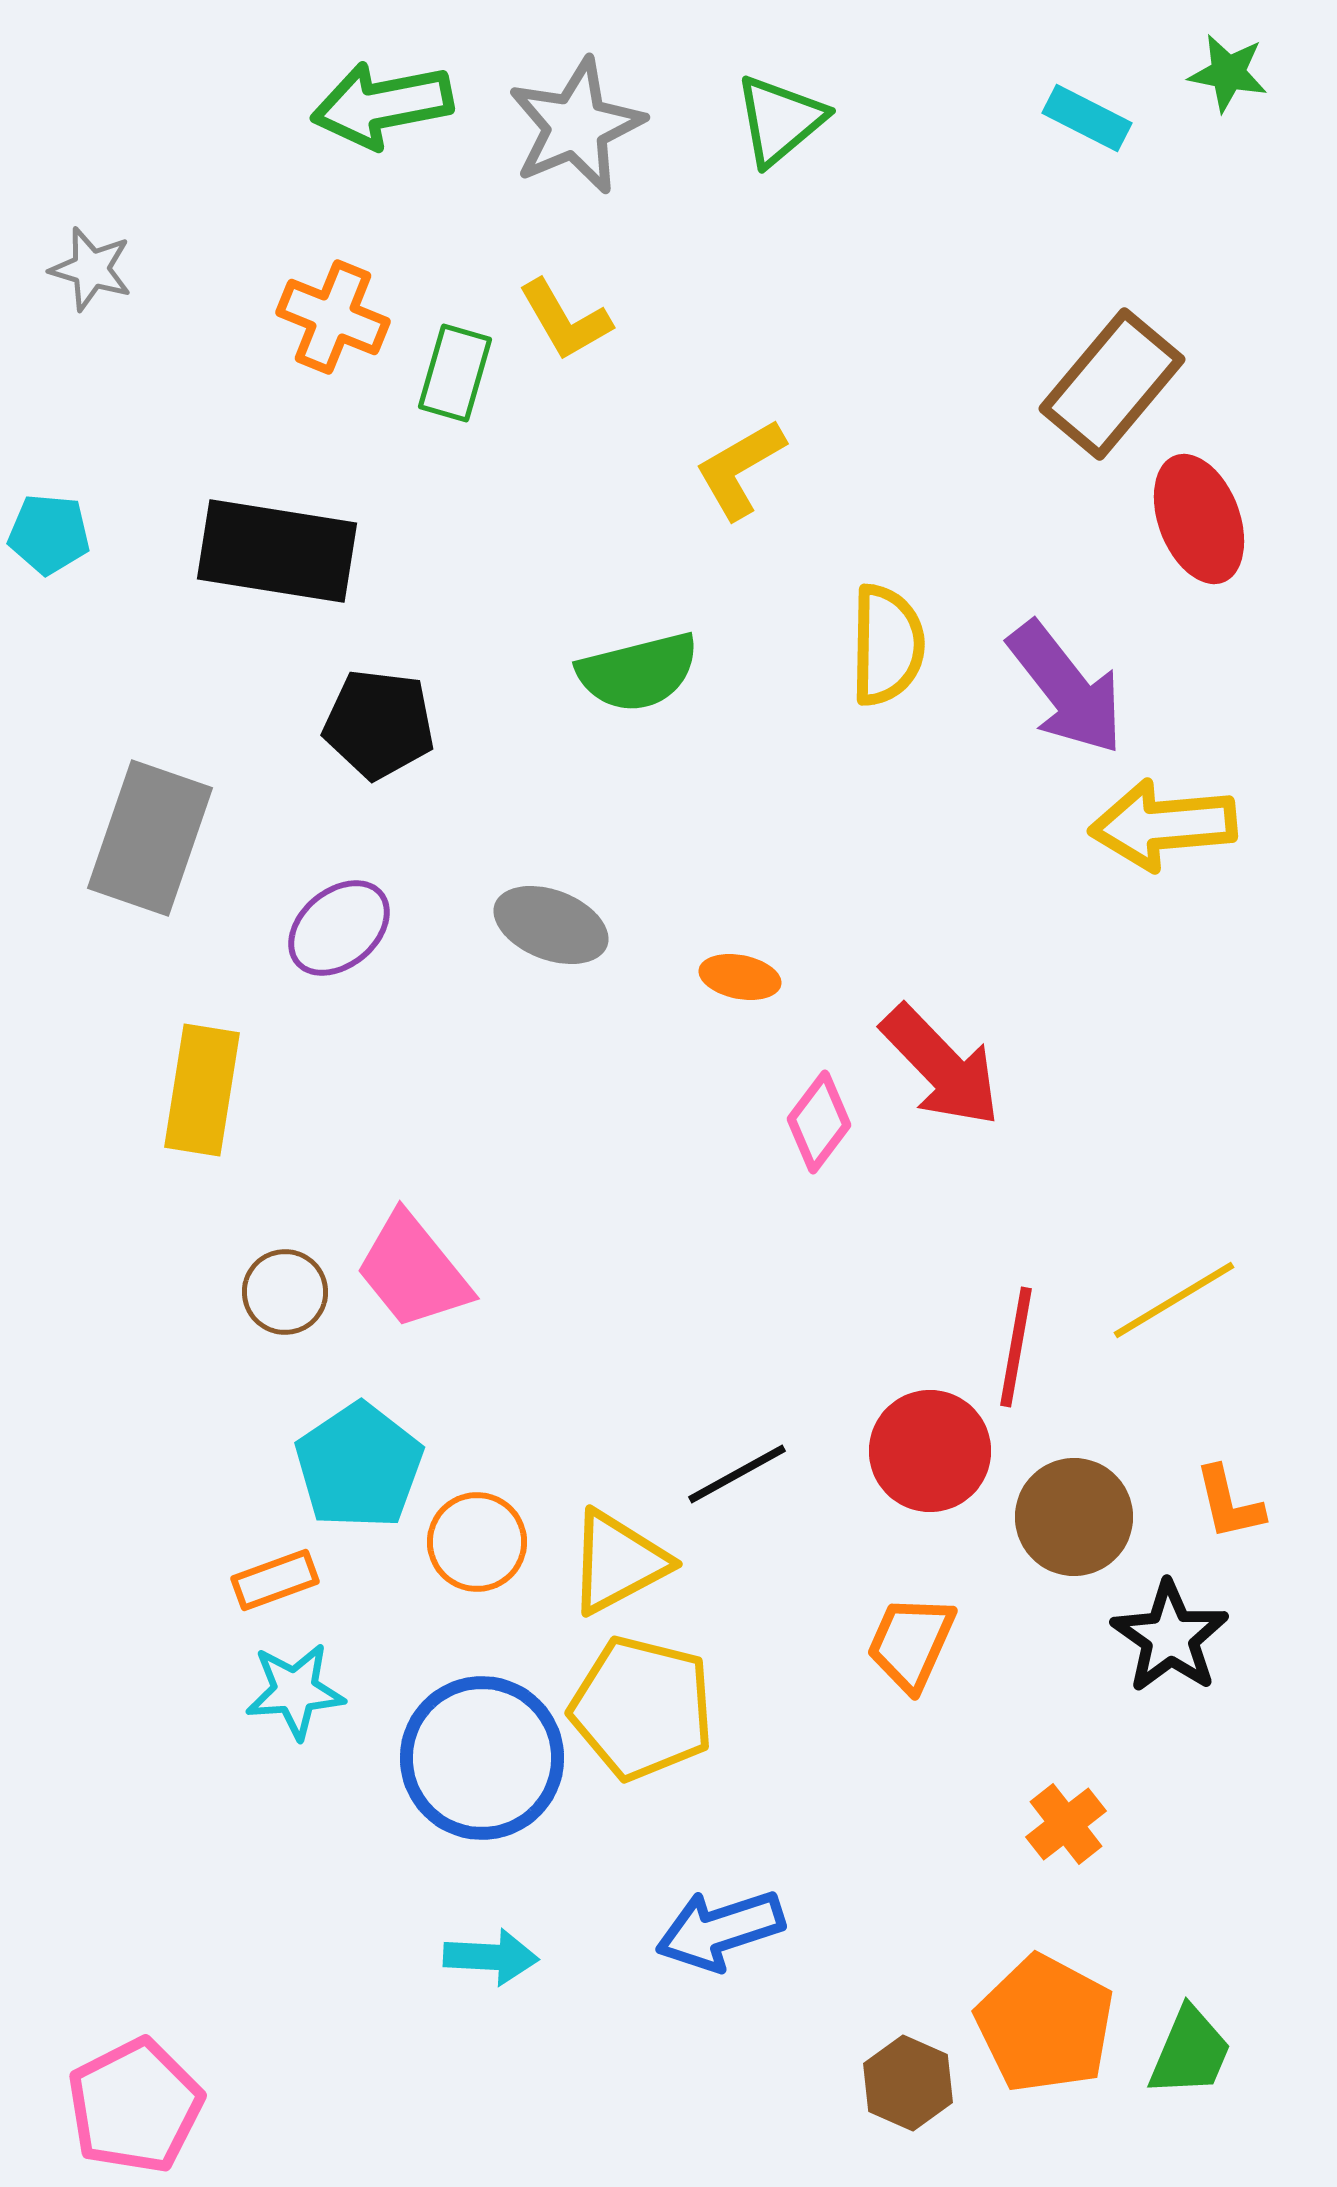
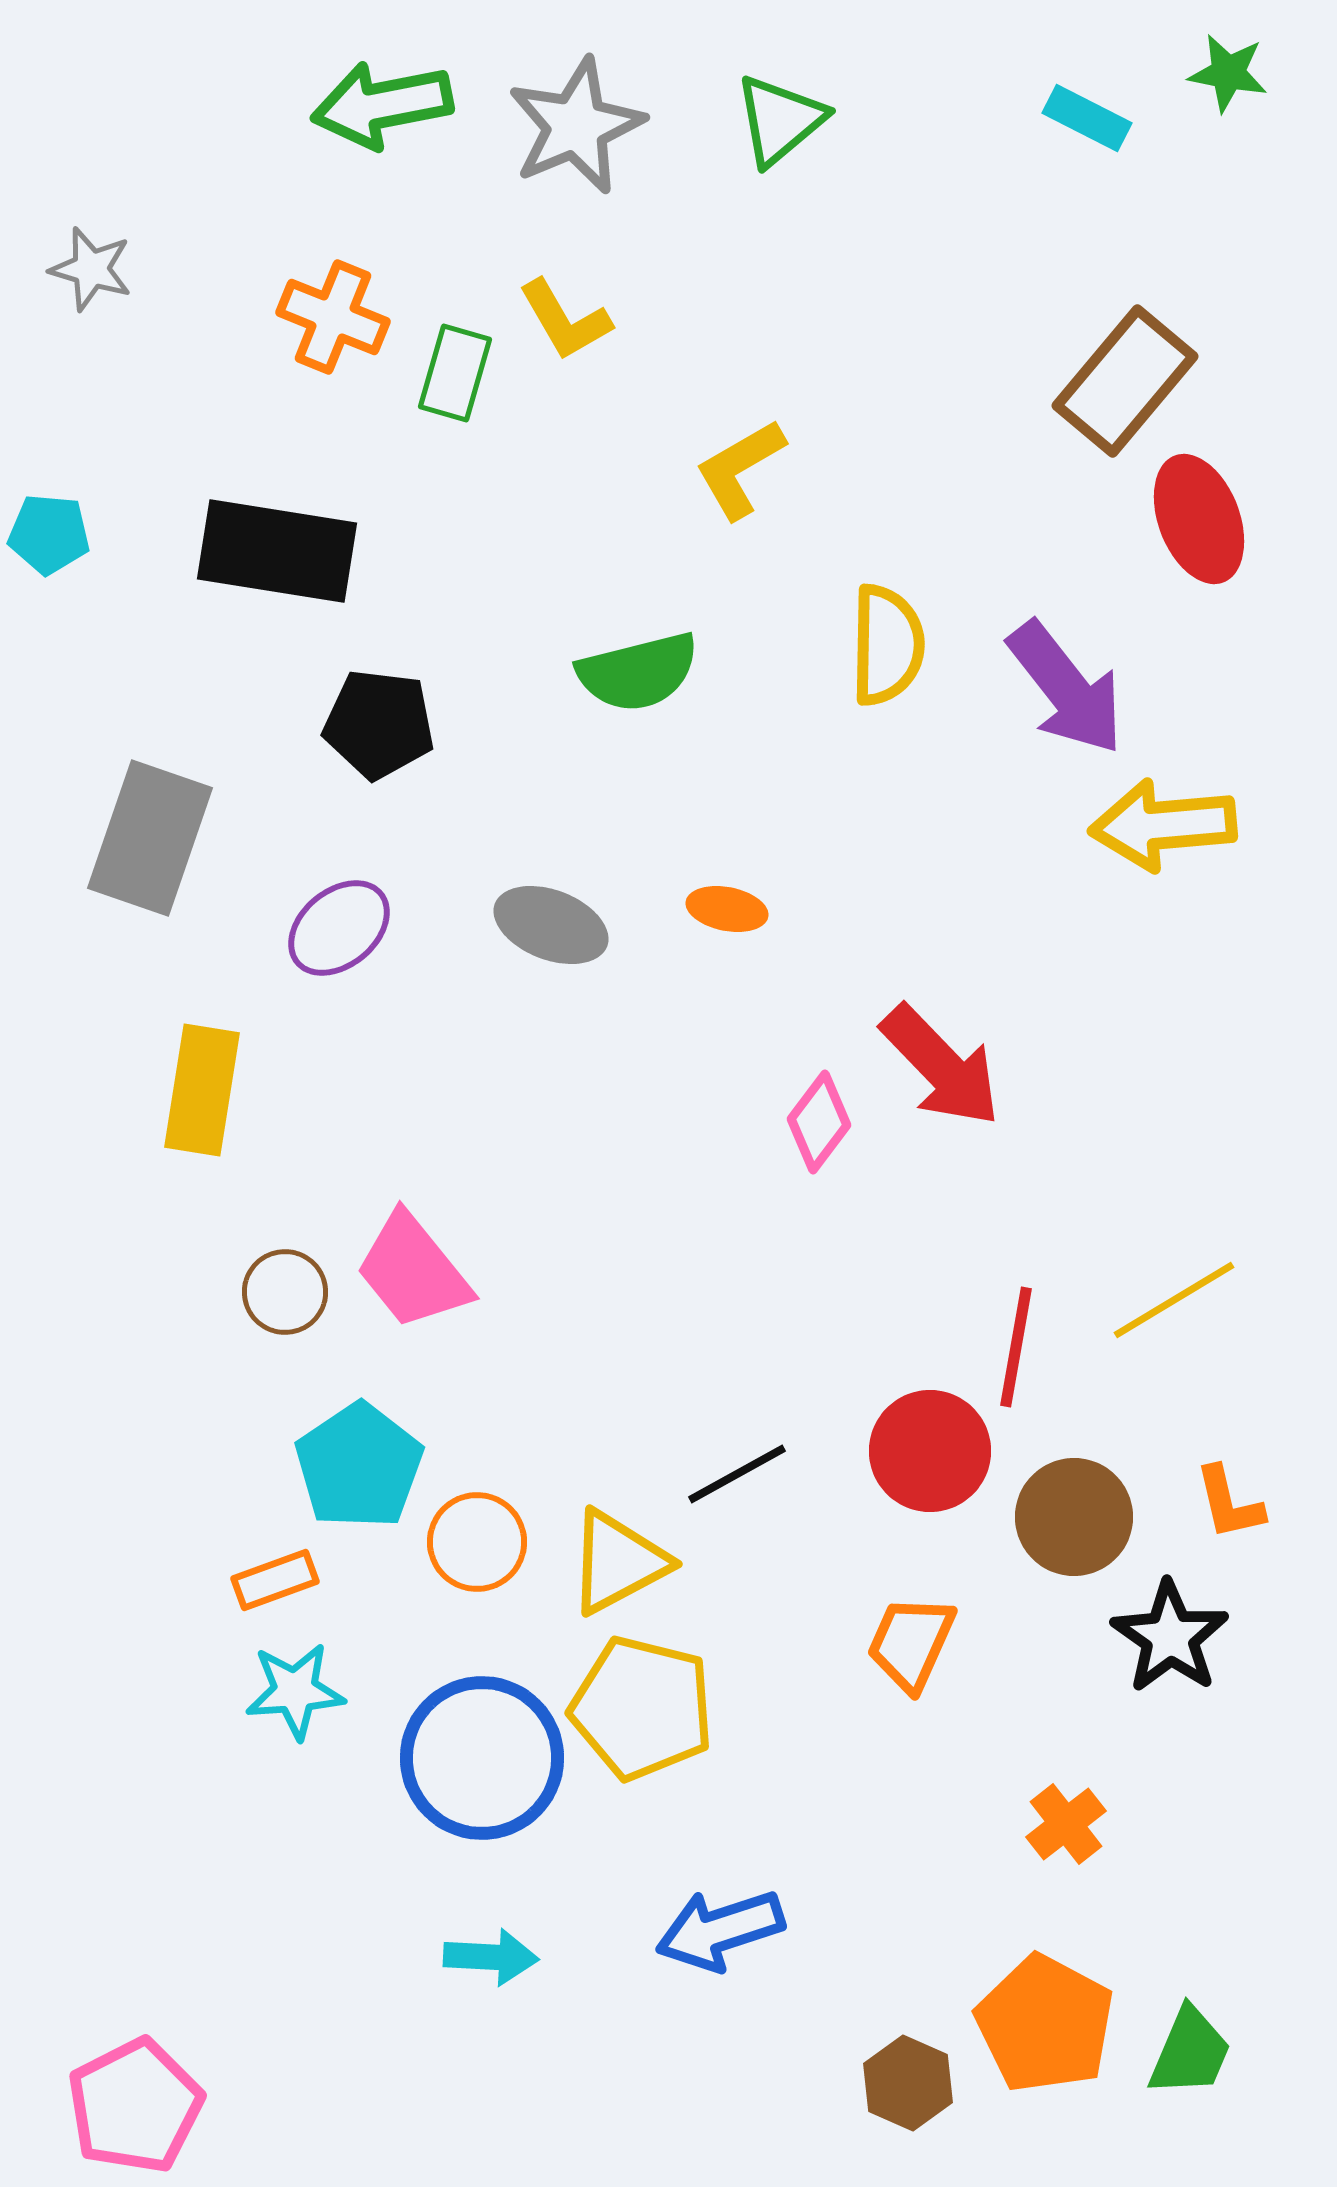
brown rectangle at (1112, 384): moved 13 px right, 3 px up
orange ellipse at (740, 977): moved 13 px left, 68 px up
